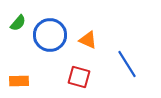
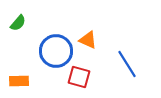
blue circle: moved 6 px right, 16 px down
